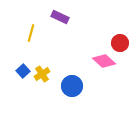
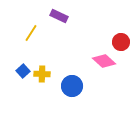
purple rectangle: moved 1 px left, 1 px up
yellow line: rotated 18 degrees clockwise
red circle: moved 1 px right, 1 px up
yellow cross: rotated 35 degrees clockwise
